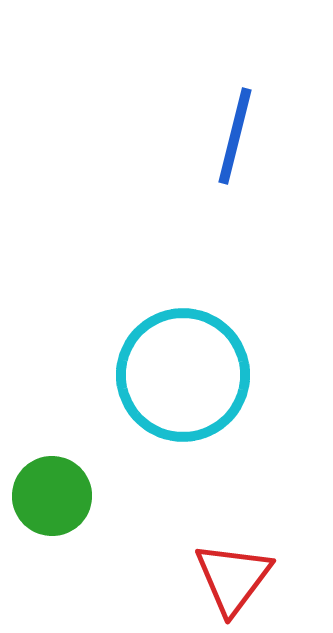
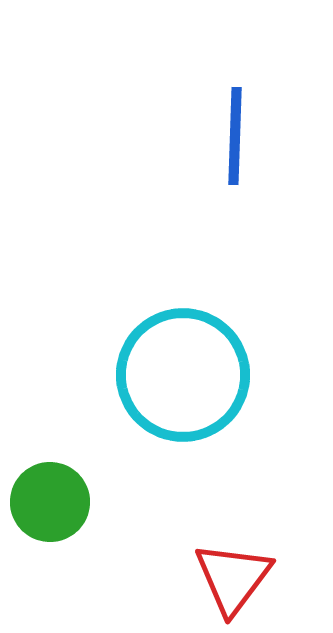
blue line: rotated 12 degrees counterclockwise
green circle: moved 2 px left, 6 px down
